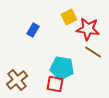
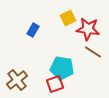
yellow square: moved 1 px left, 1 px down
red square: rotated 30 degrees counterclockwise
